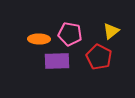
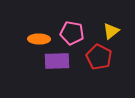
pink pentagon: moved 2 px right, 1 px up
